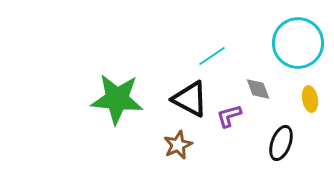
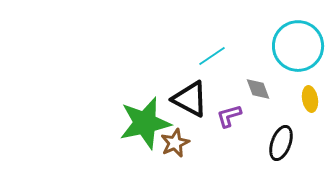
cyan circle: moved 3 px down
green star: moved 28 px right, 24 px down; rotated 18 degrees counterclockwise
brown star: moved 3 px left, 2 px up
